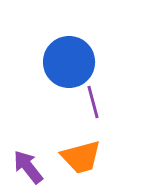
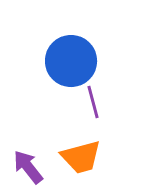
blue circle: moved 2 px right, 1 px up
